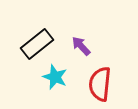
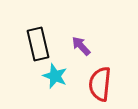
black rectangle: moved 1 px right; rotated 64 degrees counterclockwise
cyan star: moved 1 px up
